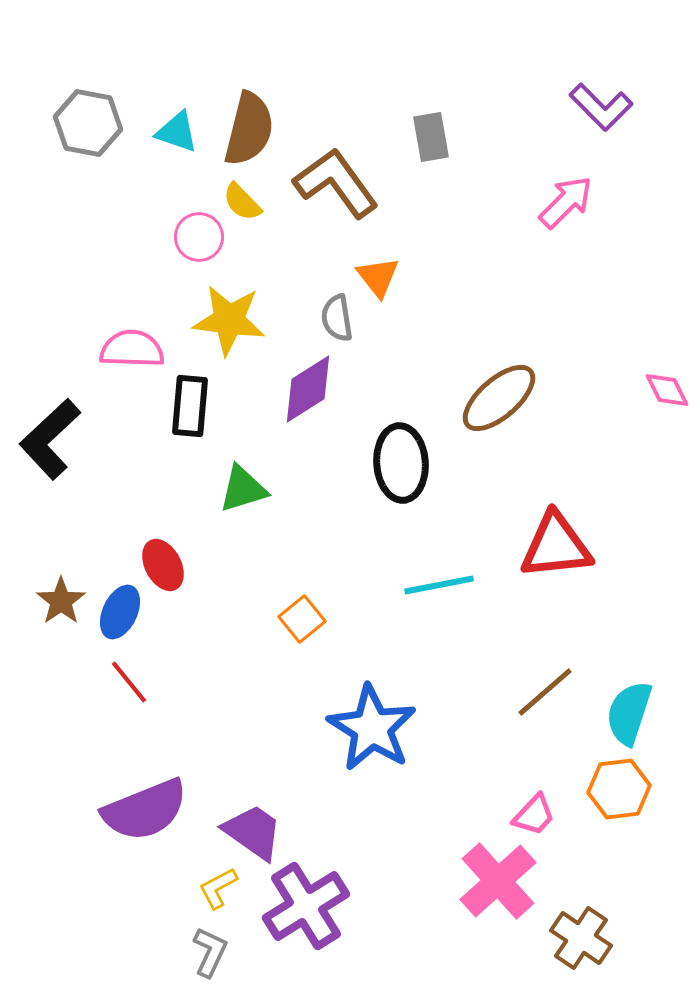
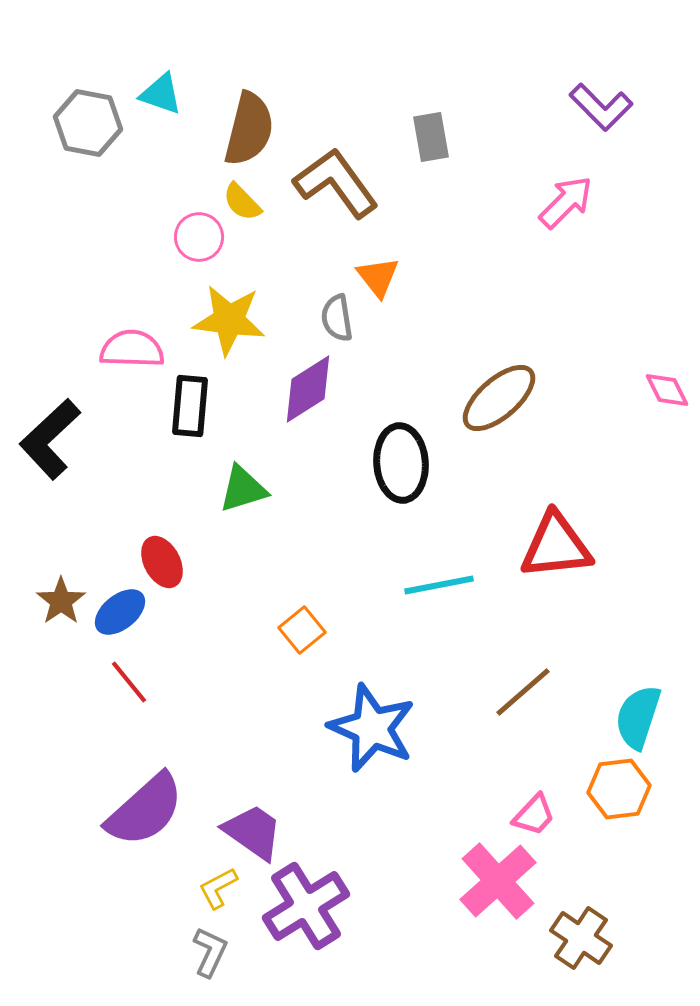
cyan triangle: moved 16 px left, 38 px up
red ellipse: moved 1 px left, 3 px up
blue ellipse: rotated 26 degrees clockwise
orange square: moved 11 px down
brown line: moved 22 px left
cyan semicircle: moved 9 px right, 4 px down
blue star: rotated 8 degrees counterclockwise
purple semicircle: rotated 20 degrees counterclockwise
